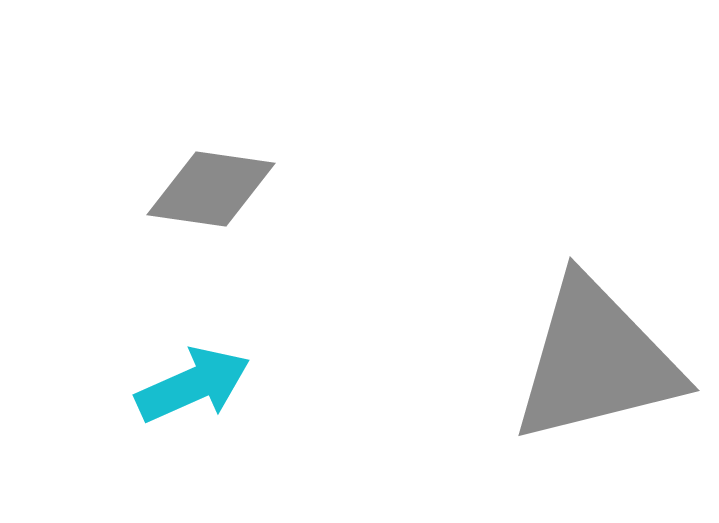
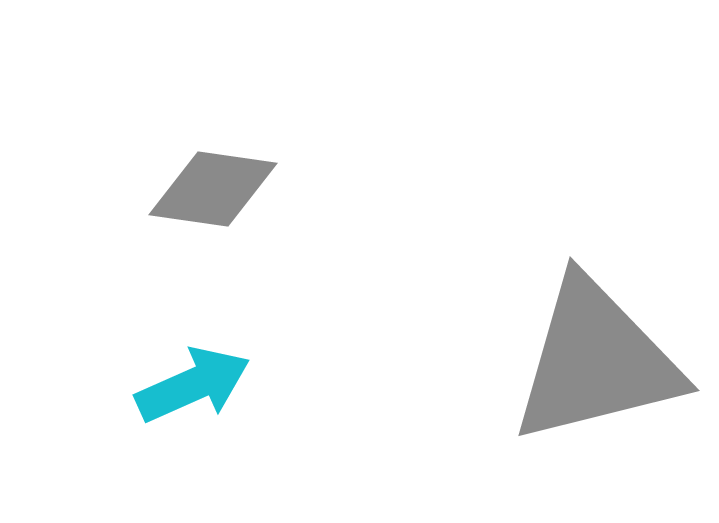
gray diamond: moved 2 px right
